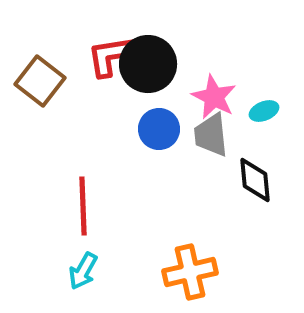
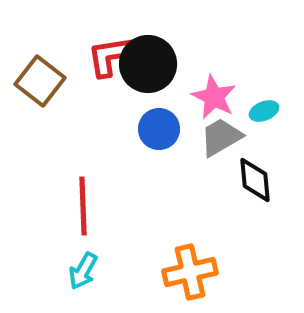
gray trapezoid: moved 10 px right, 2 px down; rotated 66 degrees clockwise
